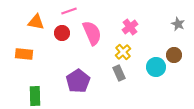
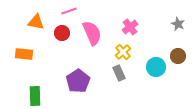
brown circle: moved 4 px right, 1 px down
